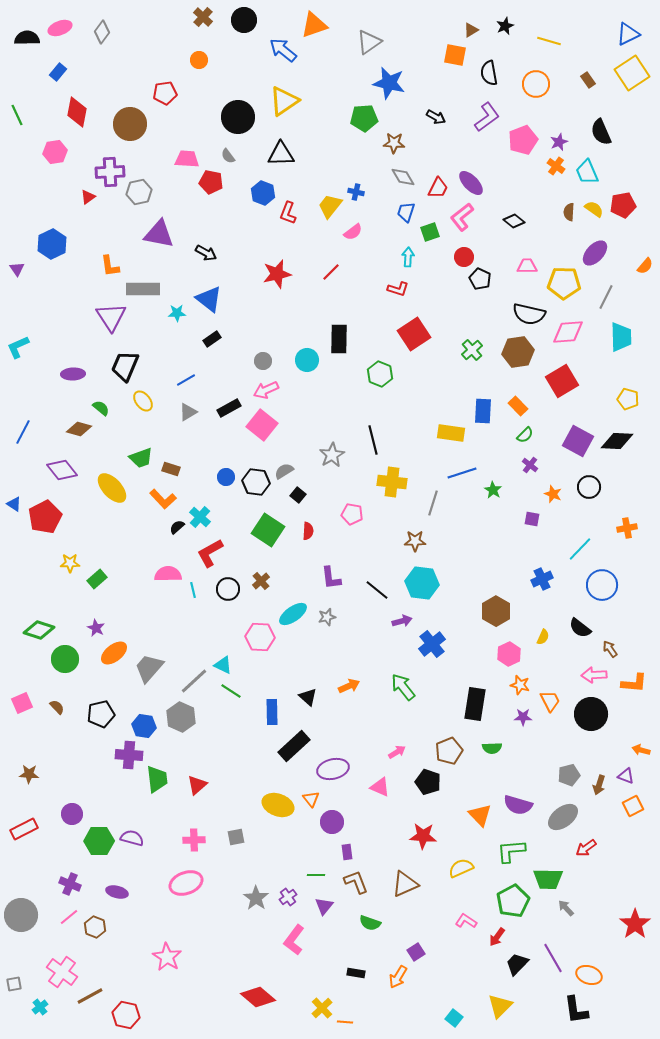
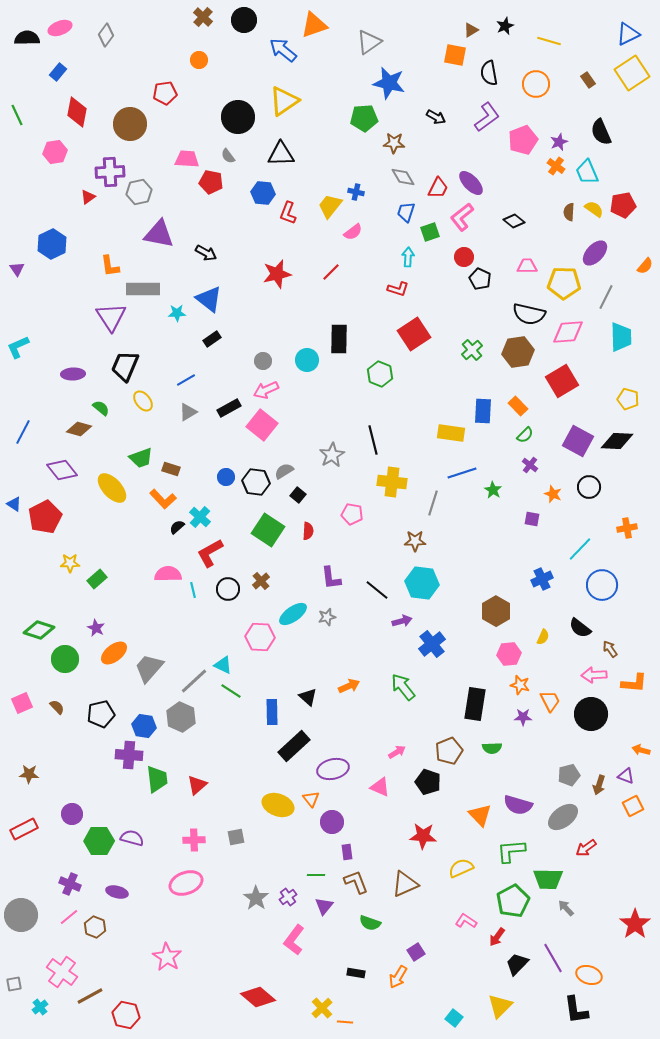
gray diamond at (102, 32): moved 4 px right, 3 px down
blue hexagon at (263, 193): rotated 15 degrees counterclockwise
pink hexagon at (509, 654): rotated 20 degrees clockwise
